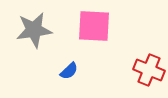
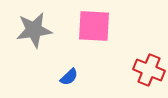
blue semicircle: moved 6 px down
